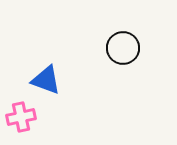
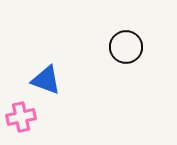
black circle: moved 3 px right, 1 px up
